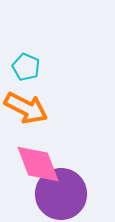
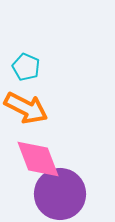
pink diamond: moved 5 px up
purple circle: moved 1 px left
